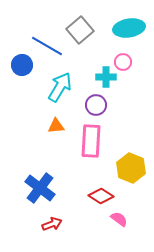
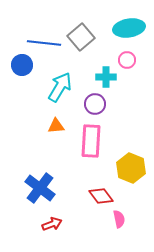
gray square: moved 1 px right, 7 px down
blue line: moved 3 px left, 3 px up; rotated 24 degrees counterclockwise
pink circle: moved 4 px right, 2 px up
purple circle: moved 1 px left, 1 px up
red diamond: rotated 20 degrees clockwise
pink semicircle: rotated 42 degrees clockwise
